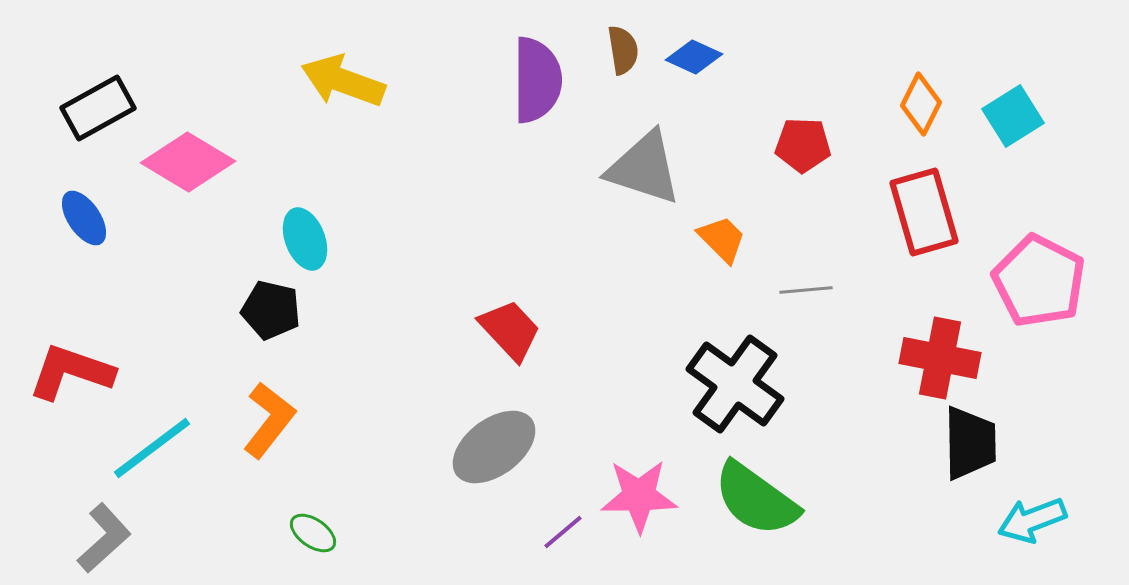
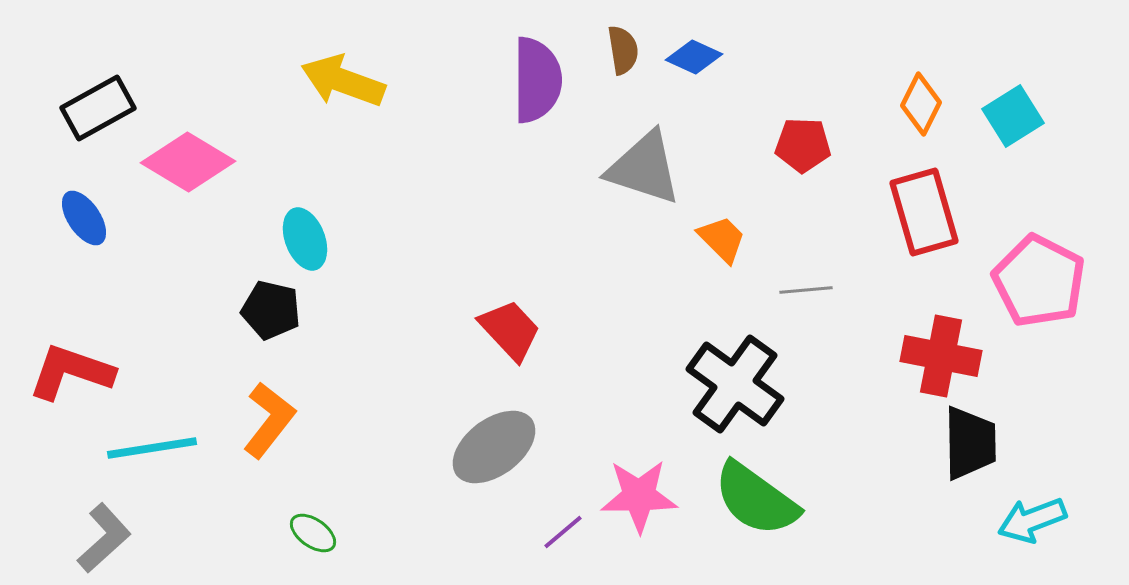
red cross: moved 1 px right, 2 px up
cyan line: rotated 28 degrees clockwise
